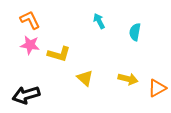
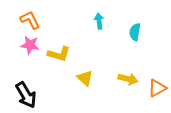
cyan arrow: rotated 21 degrees clockwise
black arrow: rotated 104 degrees counterclockwise
